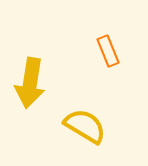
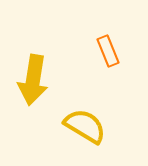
yellow arrow: moved 3 px right, 3 px up
